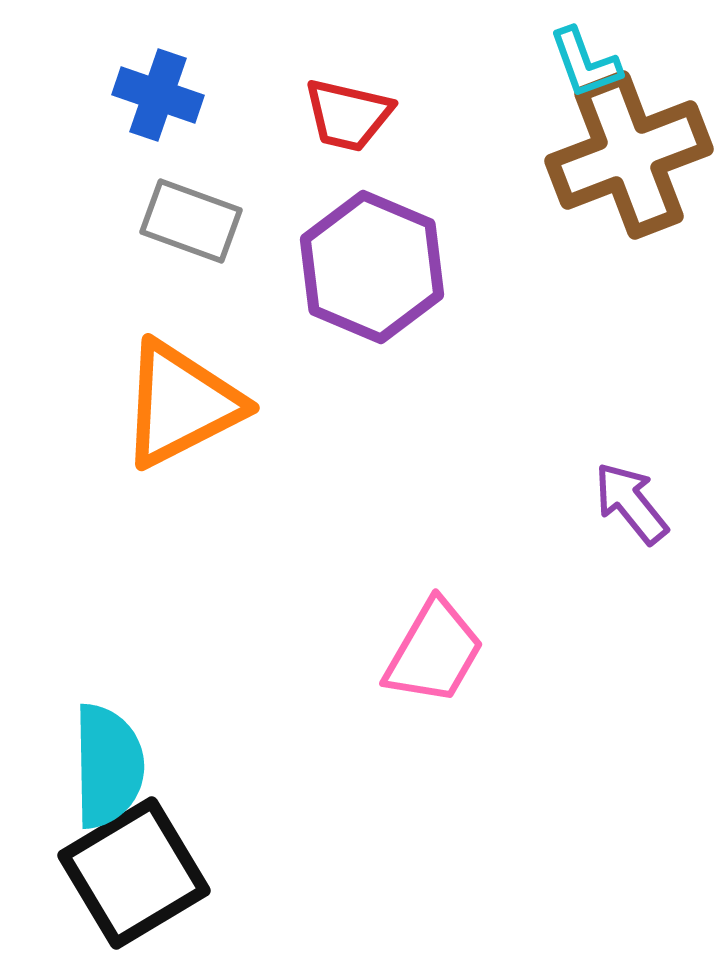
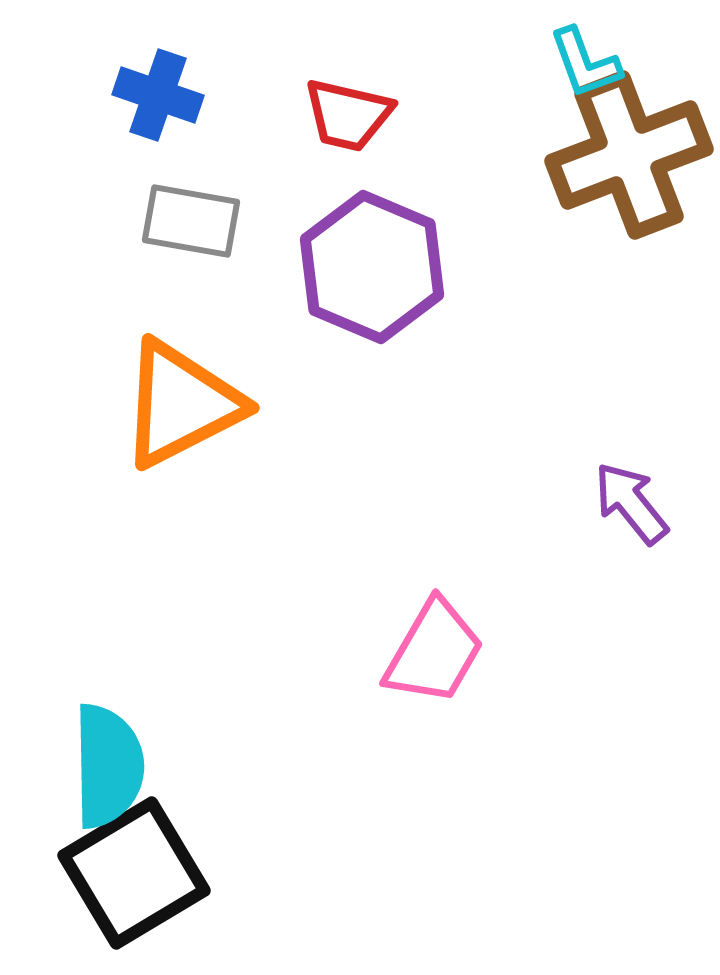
gray rectangle: rotated 10 degrees counterclockwise
